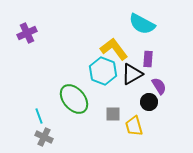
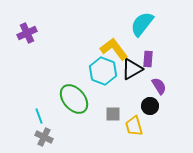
cyan semicircle: rotated 100 degrees clockwise
black triangle: moved 5 px up
black circle: moved 1 px right, 4 px down
